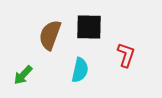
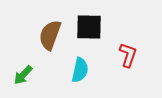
red L-shape: moved 2 px right
